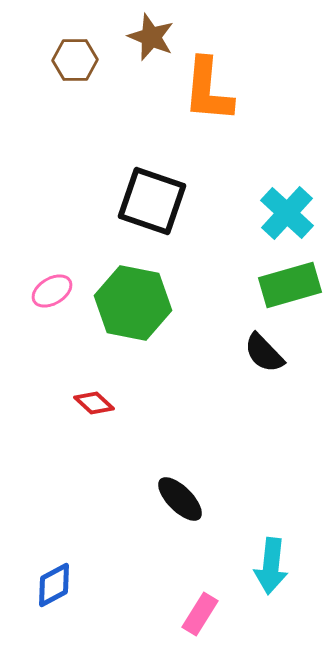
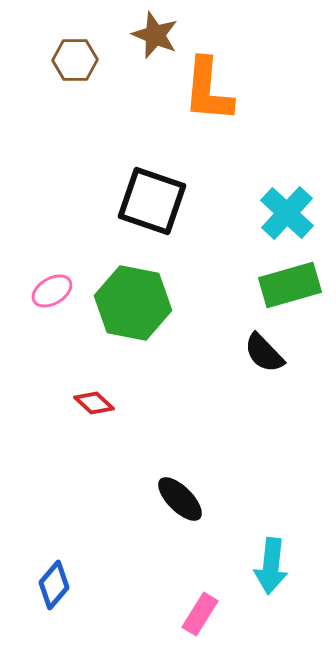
brown star: moved 4 px right, 2 px up
blue diamond: rotated 21 degrees counterclockwise
